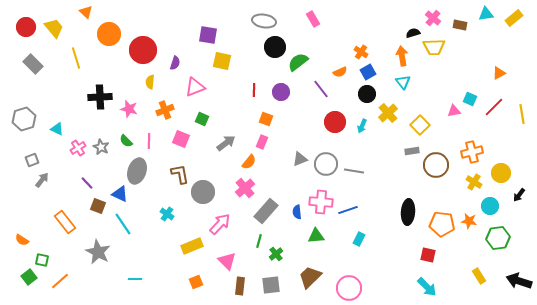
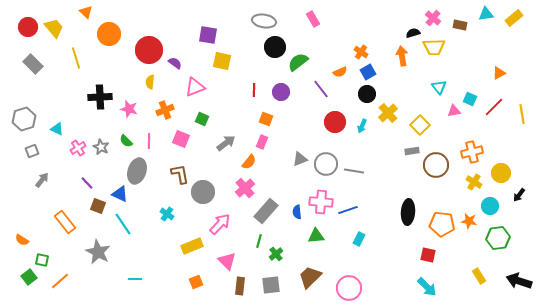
red circle at (26, 27): moved 2 px right
red circle at (143, 50): moved 6 px right
purple semicircle at (175, 63): rotated 72 degrees counterclockwise
cyan triangle at (403, 82): moved 36 px right, 5 px down
gray square at (32, 160): moved 9 px up
